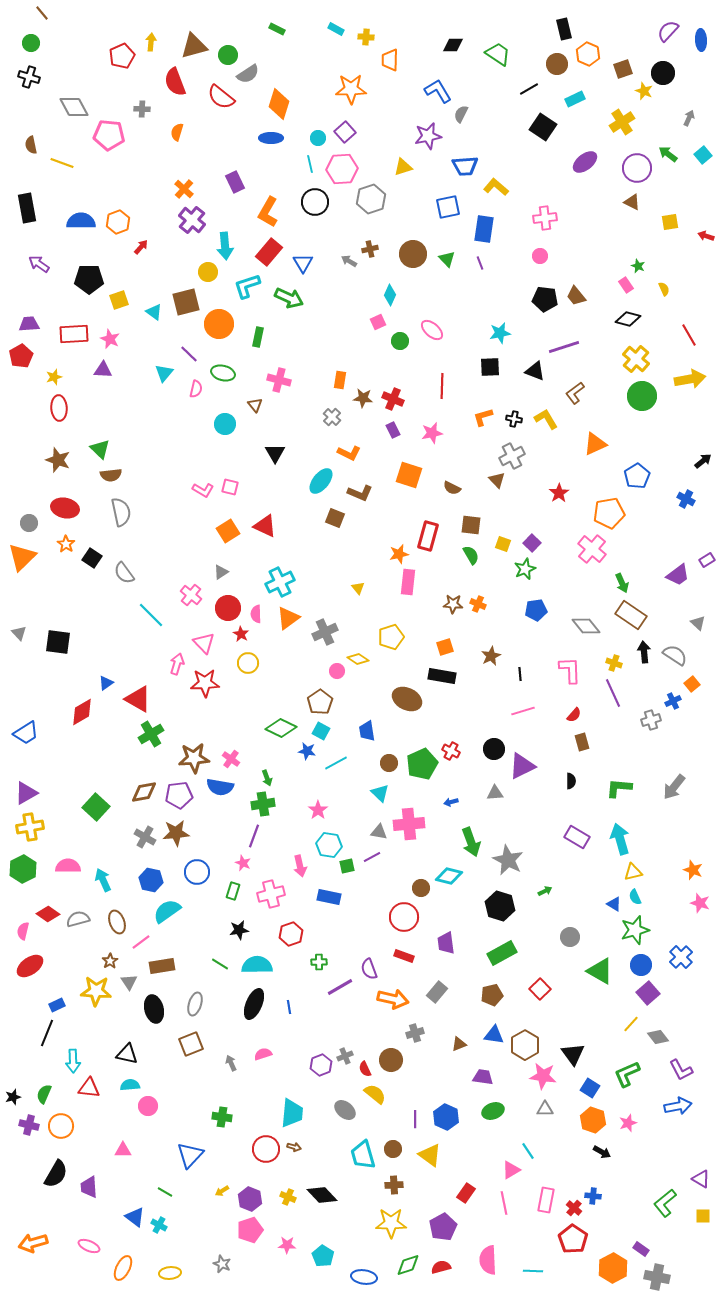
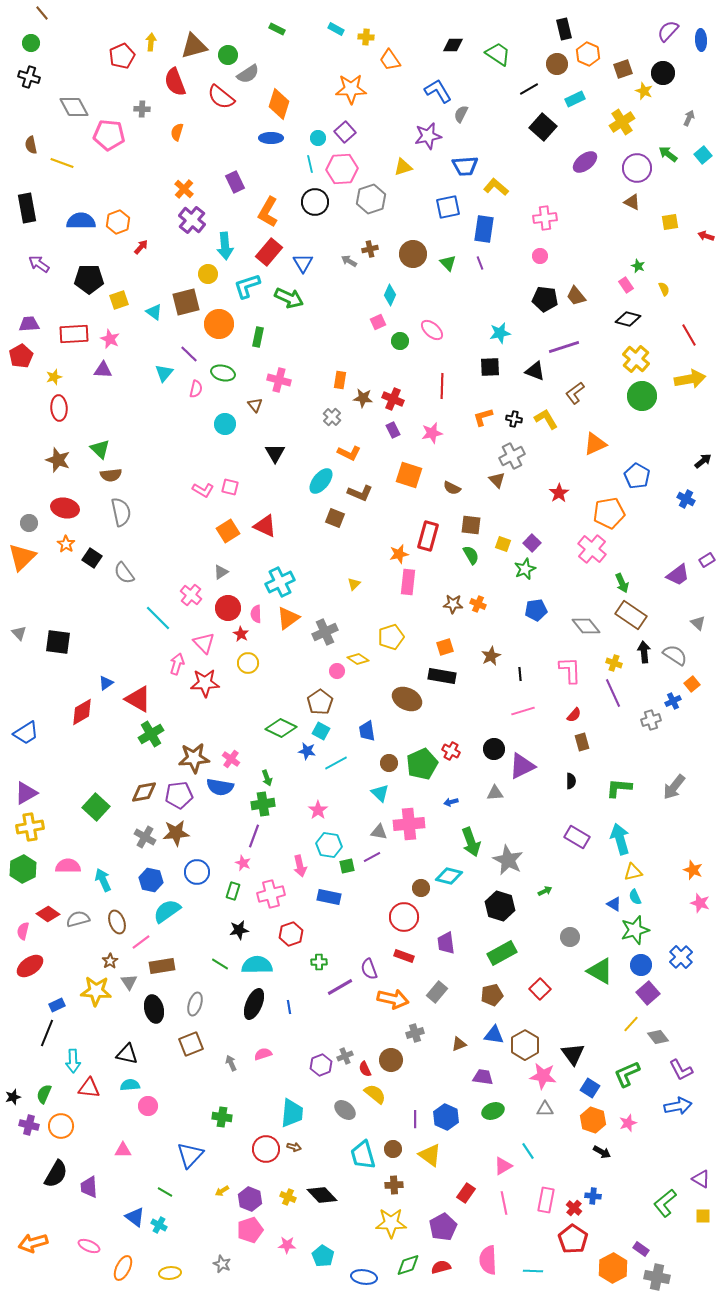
orange trapezoid at (390, 60): rotated 35 degrees counterclockwise
black square at (543, 127): rotated 8 degrees clockwise
green triangle at (447, 259): moved 1 px right, 4 px down
yellow circle at (208, 272): moved 2 px down
blue pentagon at (637, 476): rotated 10 degrees counterclockwise
yellow triangle at (358, 588): moved 4 px left, 4 px up; rotated 24 degrees clockwise
cyan line at (151, 615): moved 7 px right, 3 px down
pink triangle at (511, 1170): moved 8 px left, 4 px up
